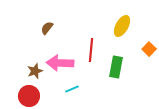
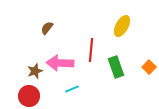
orange square: moved 18 px down
green rectangle: rotated 30 degrees counterclockwise
